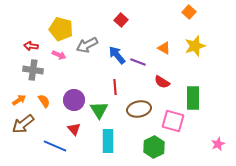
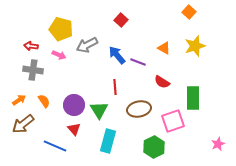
purple circle: moved 5 px down
pink square: rotated 35 degrees counterclockwise
cyan rectangle: rotated 15 degrees clockwise
